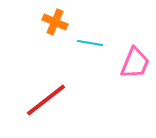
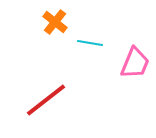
orange cross: rotated 15 degrees clockwise
